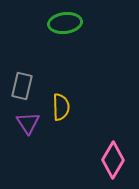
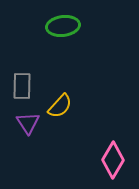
green ellipse: moved 2 px left, 3 px down
gray rectangle: rotated 12 degrees counterclockwise
yellow semicircle: moved 1 px left, 1 px up; rotated 44 degrees clockwise
